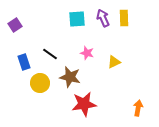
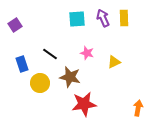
blue rectangle: moved 2 px left, 2 px down
